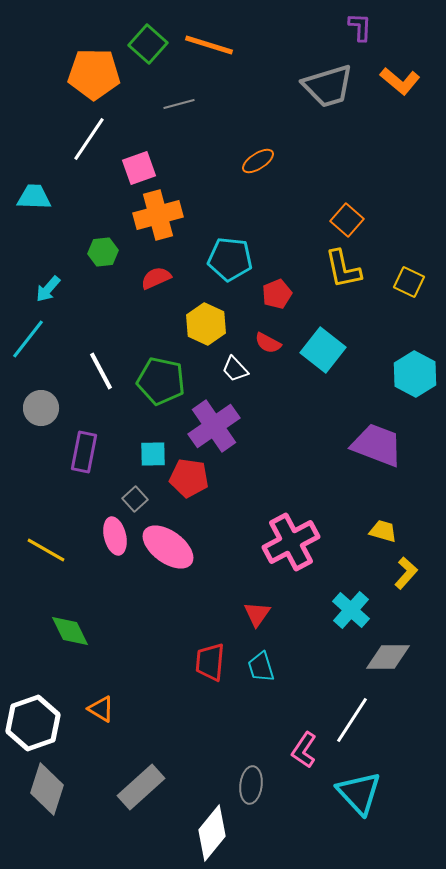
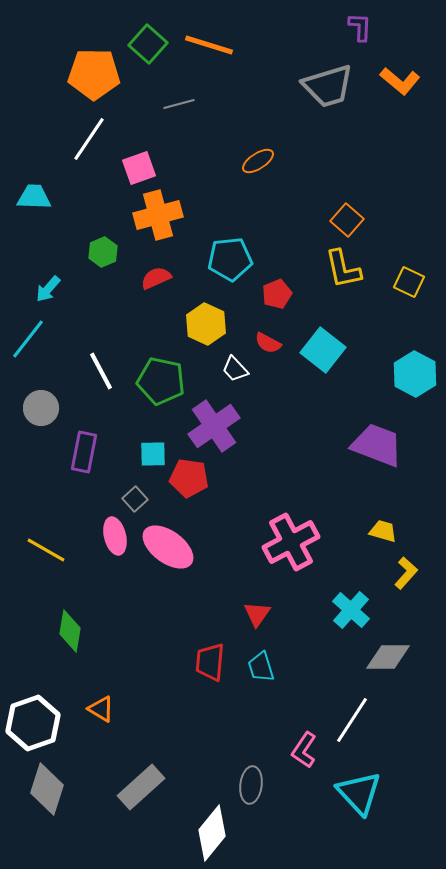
green hexagon at (103, 252): rotated 16 degrees counterclockwise
cyan pentagon at (230, 259): rotated 12 degrees counterclockwise
green diamond at (70, 631): rotated 36 degrees clockwise
